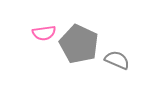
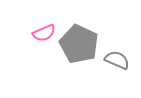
pink semicircle: rotated 15 degrees counterclockwise
